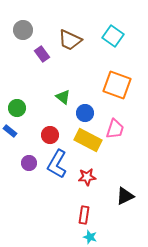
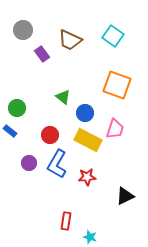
red rectangle: moved 18 px left, 6 px down
